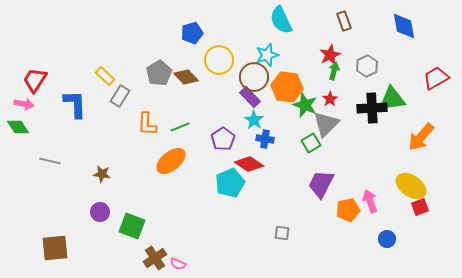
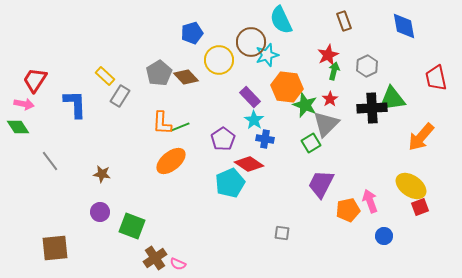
red star at (330, 55): moved 2 px left
brown circle at (254, 77): moved 3 px left, 35 px up
red trapezoid at (436, 78): rotated 72 degrees counterclockwise
orange L-shape at (147, 124): moved 15 px right, 1 px up
gray line at (50, 161): rotated 40 degrees clockwise
blue circle at (387, 239): moved 3 px left, 3 px up
